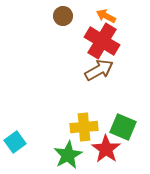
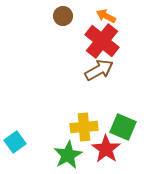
red cross: rotated 8 degrees clockwise
